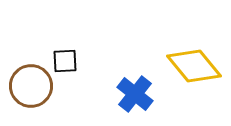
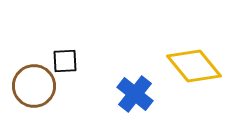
brown circle: moved 3 px right
